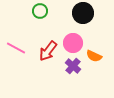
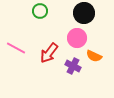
black circle: moved 1 px right
pink circle: moved 4 px right, 5 px up
red arrow: moved 1 px right, 2 px down
purple cross: rotated 14 degrees counterclockwise
